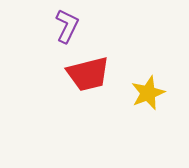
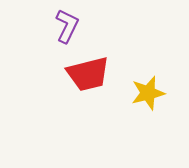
yellow star: rotated 8 degrees clockwise
